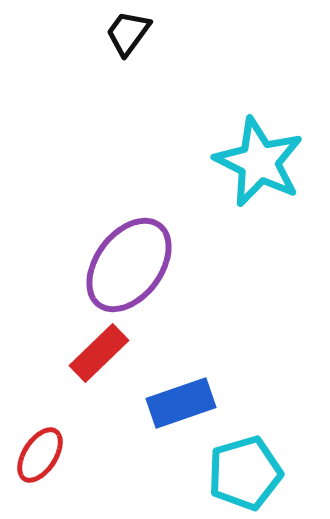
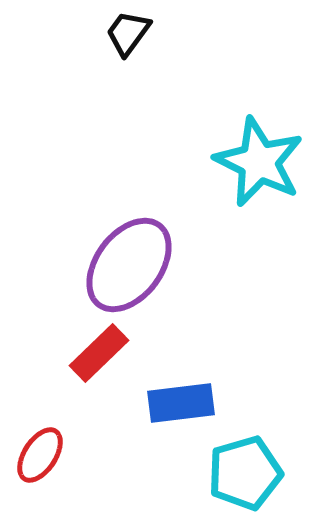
blue rectangle: rotated 12 degrees clockwise
